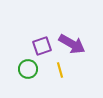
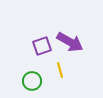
purple arrow: moved 2 px left, 2 px up
green circle: moved 4 px right, 12 px down
